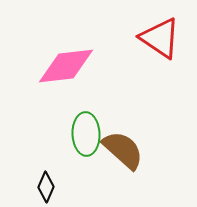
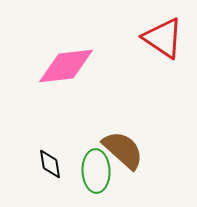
red triangle: moved 3 px right
green ellipse: moved 10 px right, 37 px down
black diamond: moved 4 px right, 23 px up; rotated 32 degrees counterclockwise
